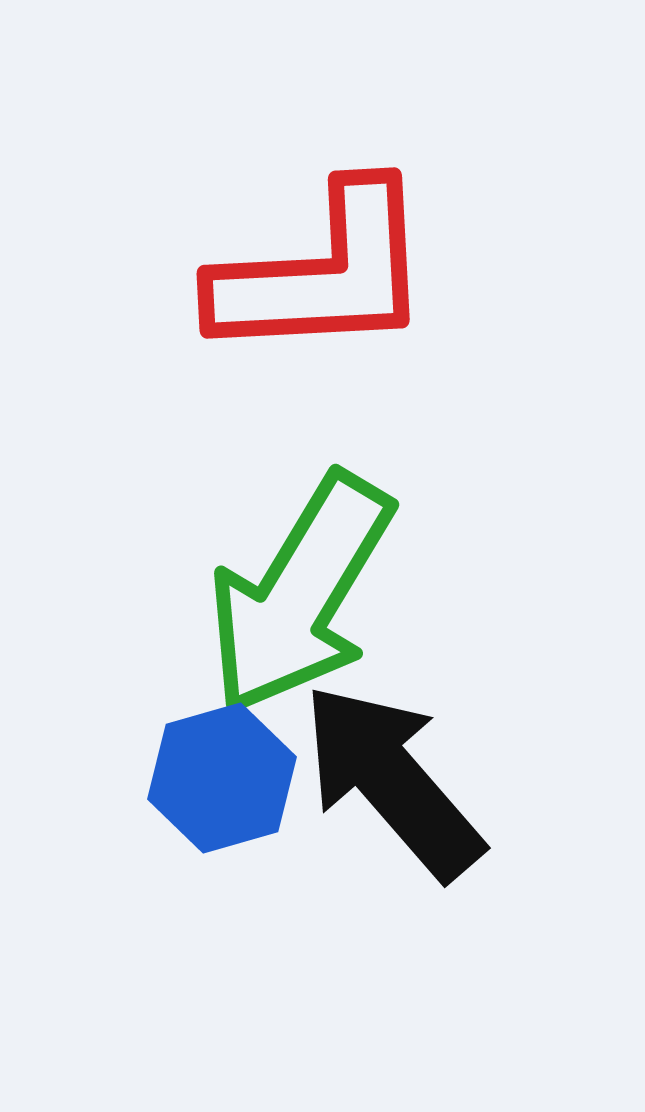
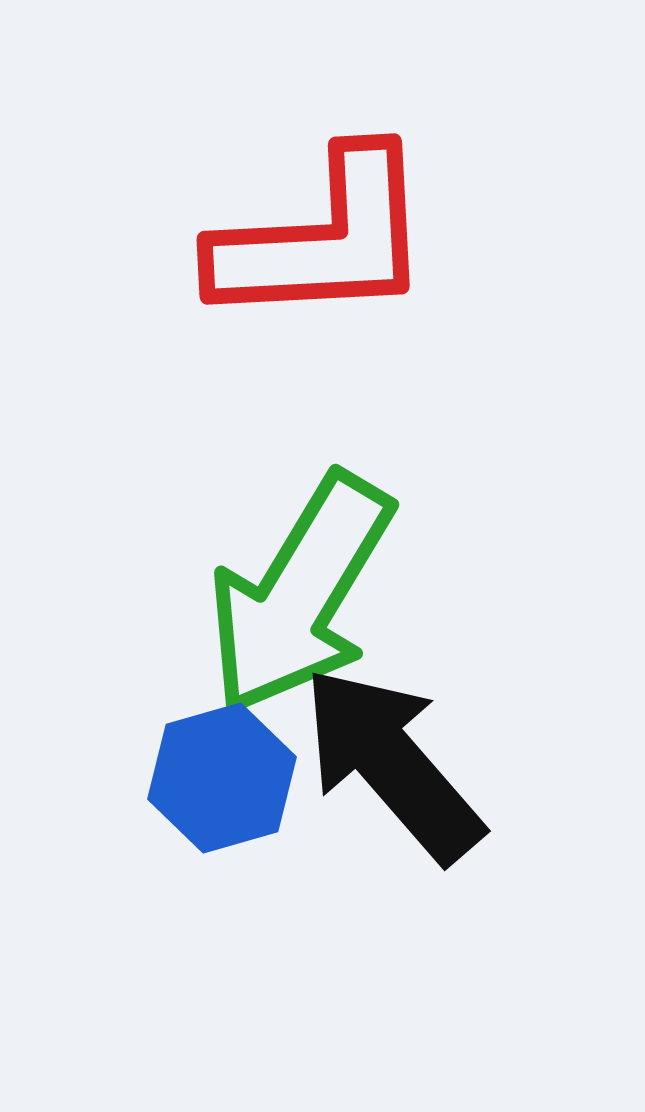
red L-shape: moved 34 px up
black arrow: moved 17 px up
